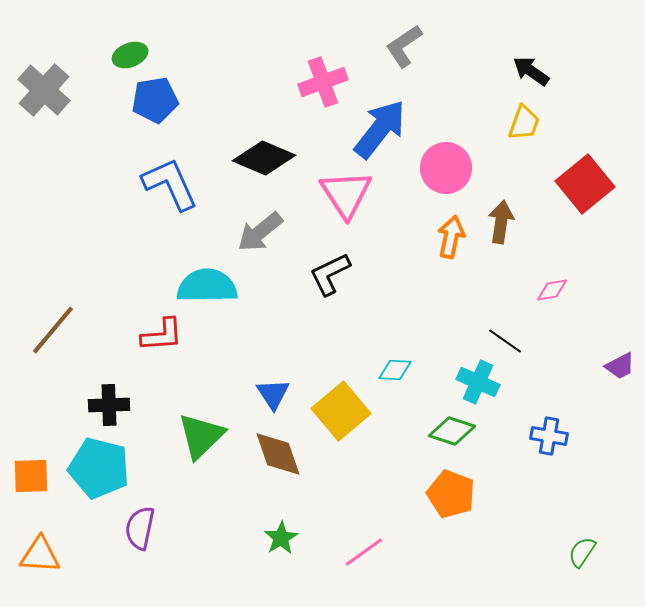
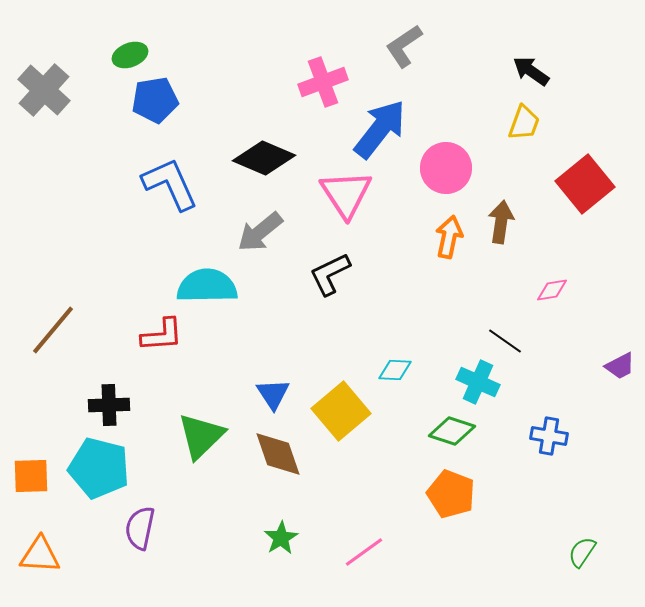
orange arrow: moved 2 px left
